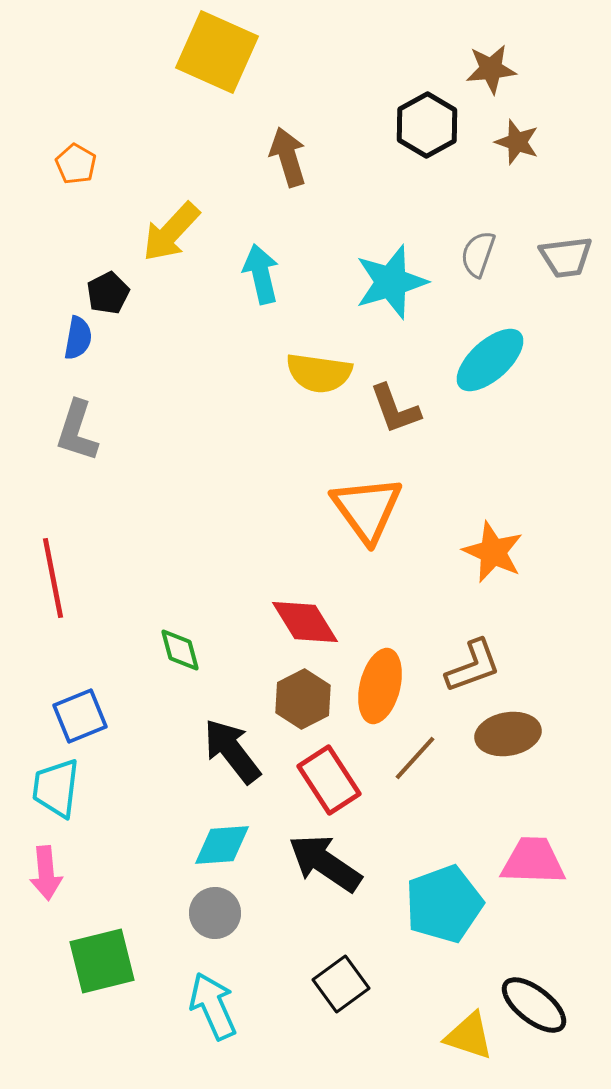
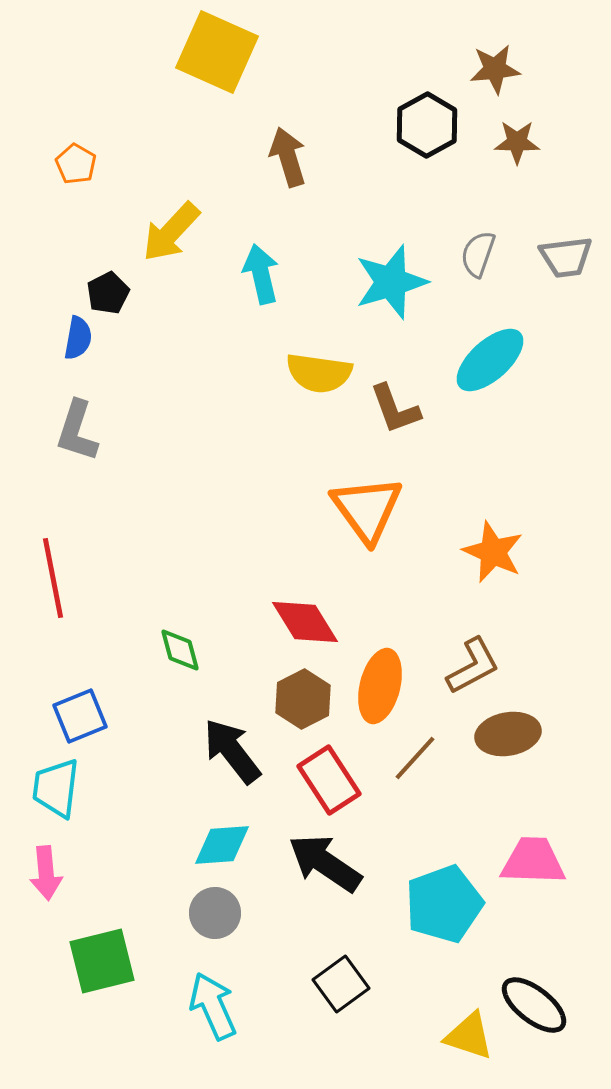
brown star at (491, 69): moved 4 px right
brown star at (517, 142): rotated 18 degrees counterclockwise
brown L-shape at (473, 666): rotated 8 degrees counterclockwise
